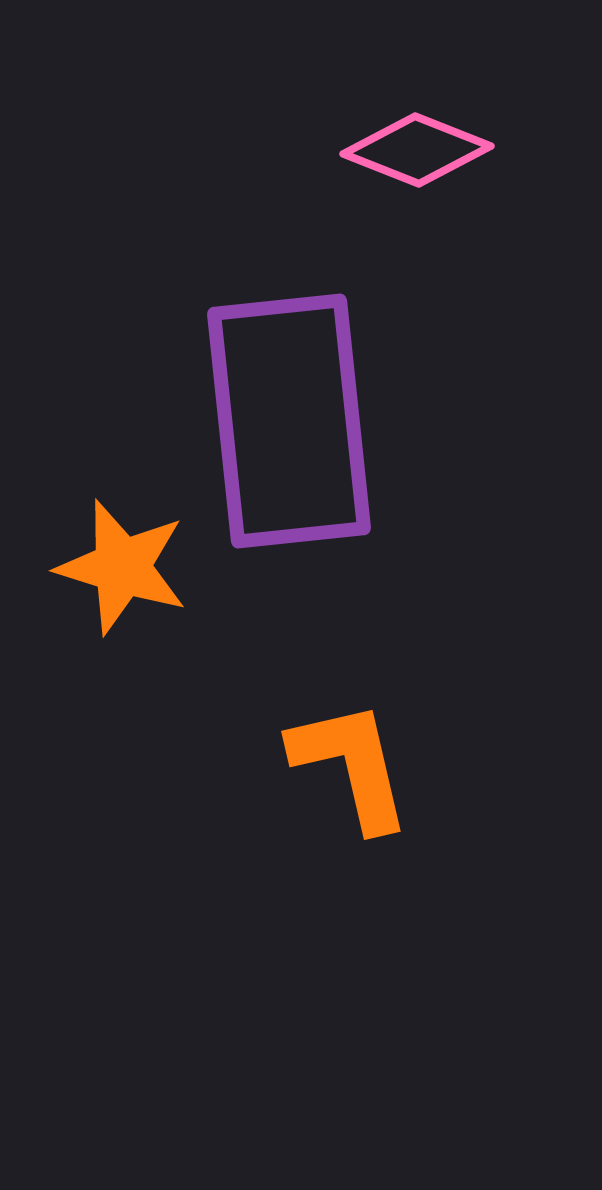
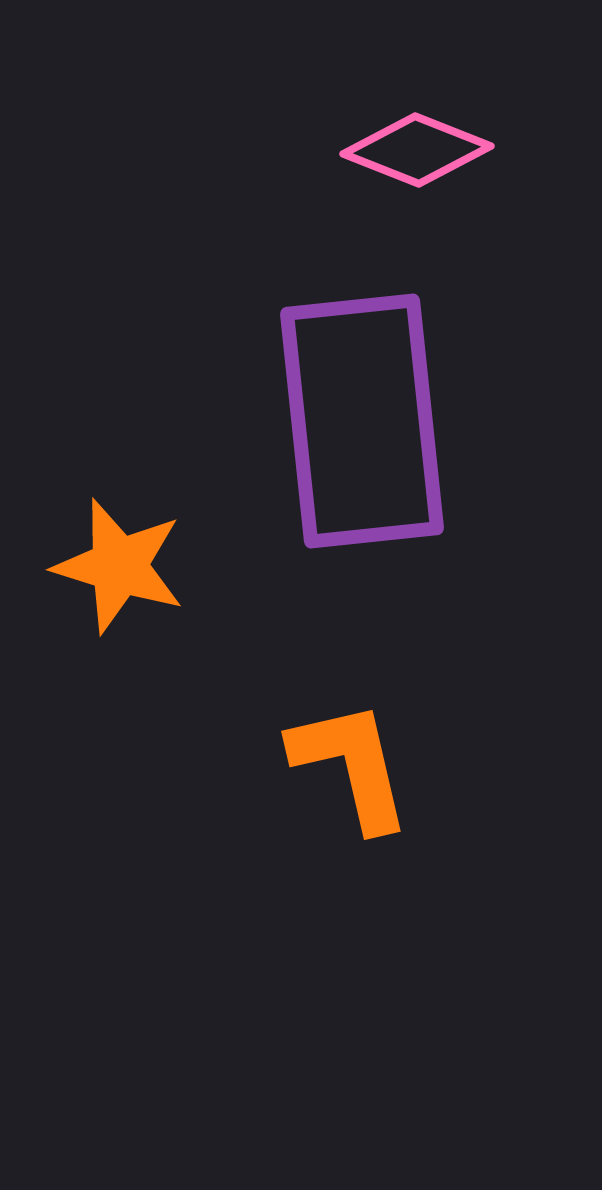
purple rectangle: moved 73 px right
orange star: moved 3 px left, 1 px up
